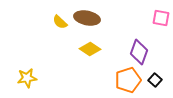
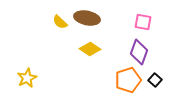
pink square: moved 18 px left, 4 px down
yellow star: rotated 18 degrees counterclockwise
